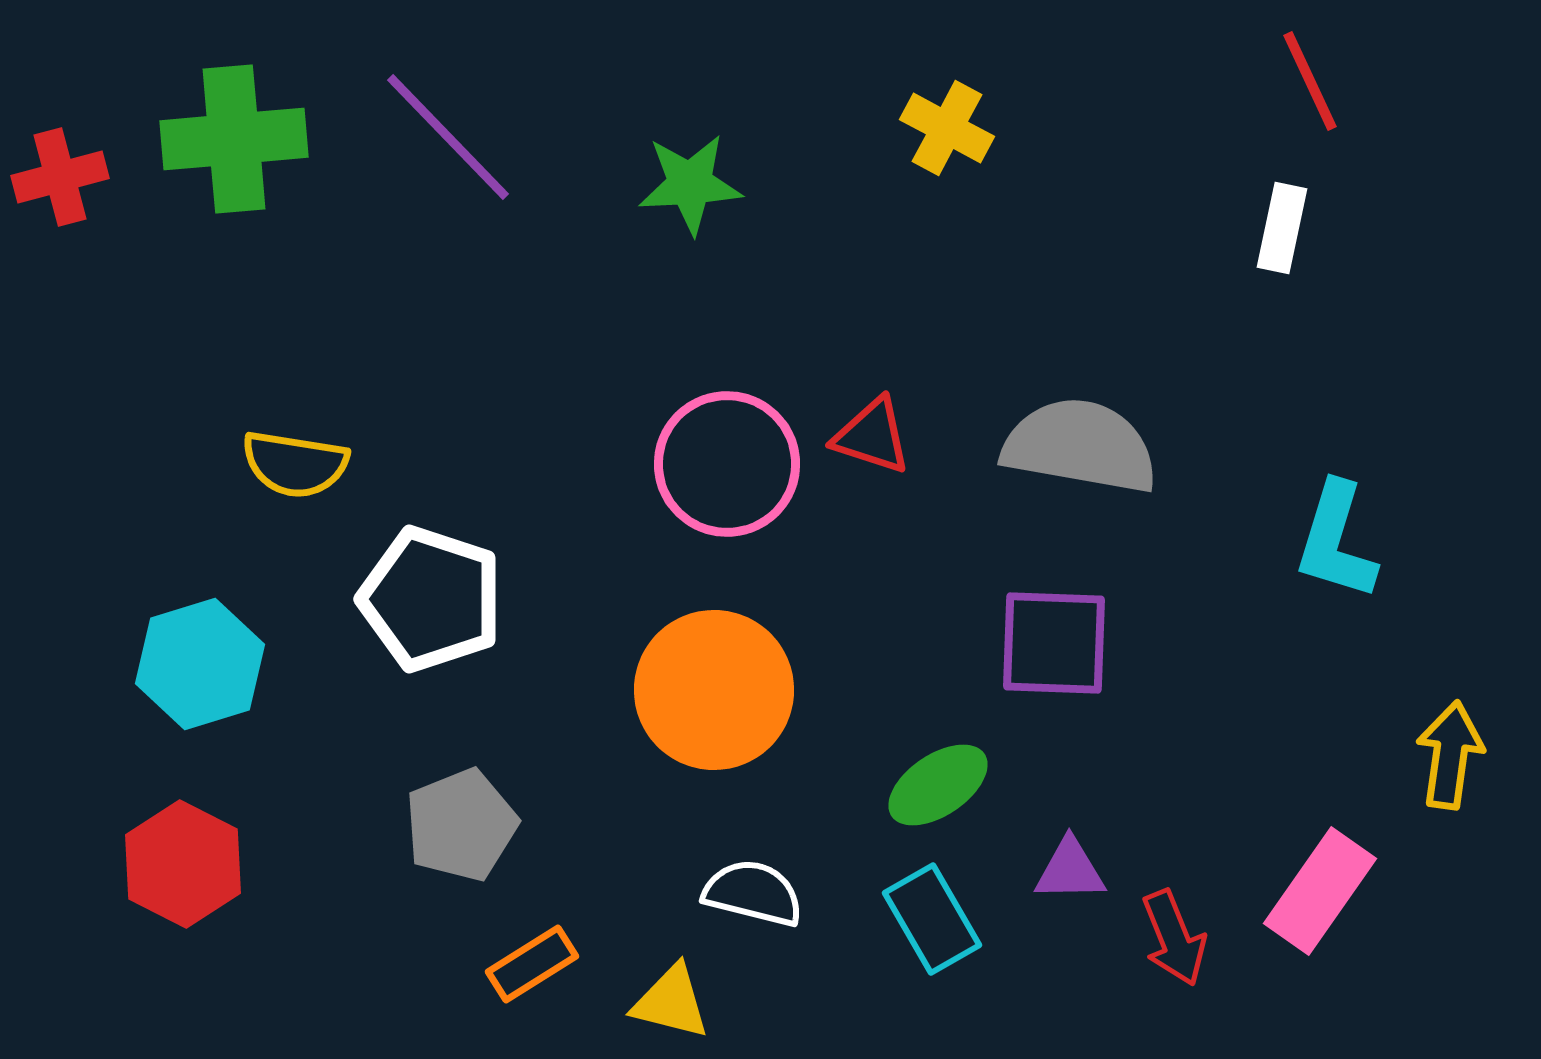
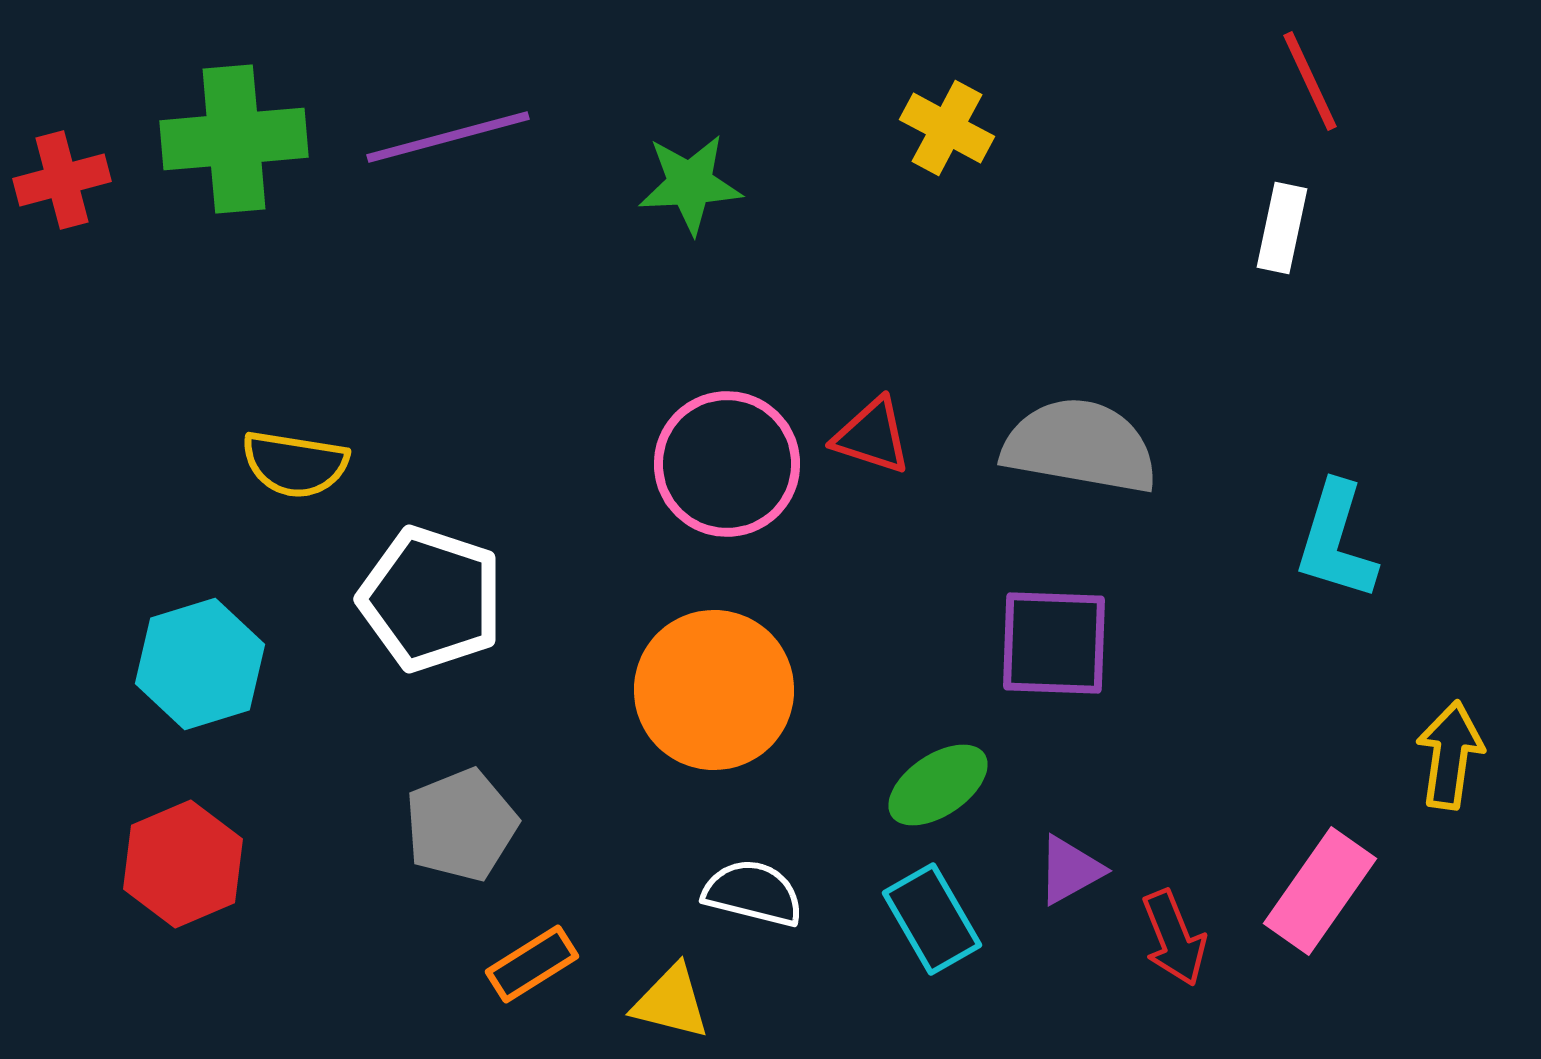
purple line: rotated 61 degrees counterclockwise
red cross: moved 2 px right, 3 px down
red hexagon: rotated 10 degrees clockwise
purple triangle: rotated 28 degrees counterclockwise
